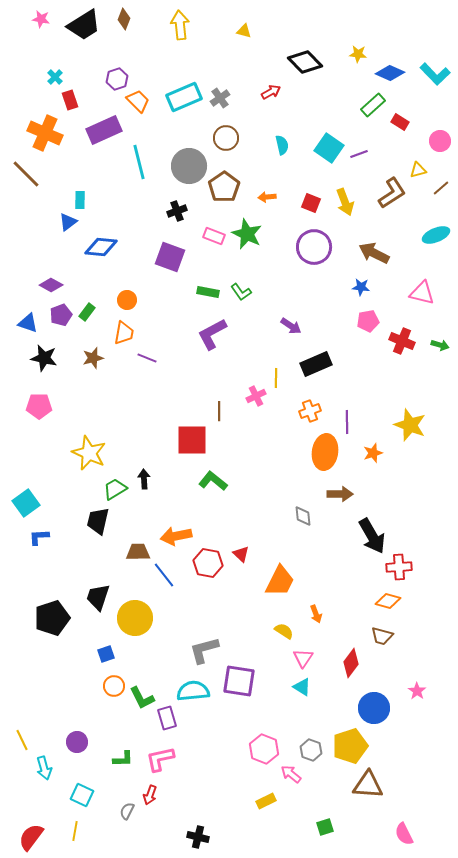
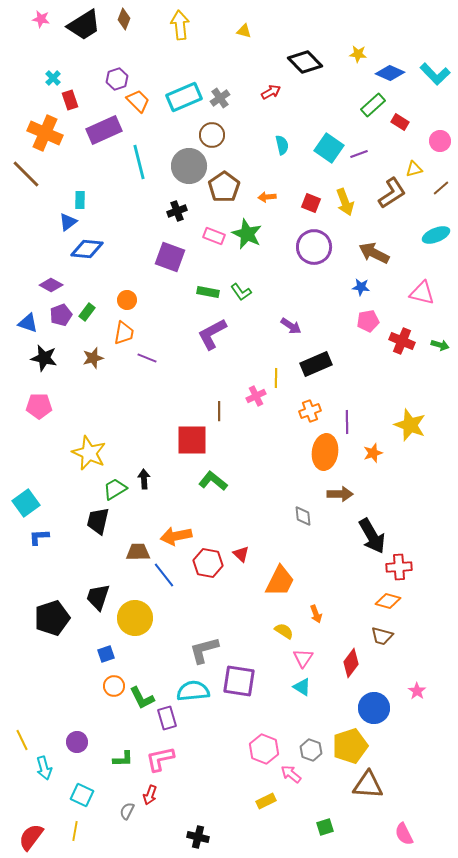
cyan cross at (55, 77): moved 2 px left, 1 px down
brown circle at (226, 138): moved 14 px left, 3 px up
yellow triangle at (418, 170): moved 4 px left, 1 px up
blue diamond at (101, 247): moved 14 px left, 2 px down
